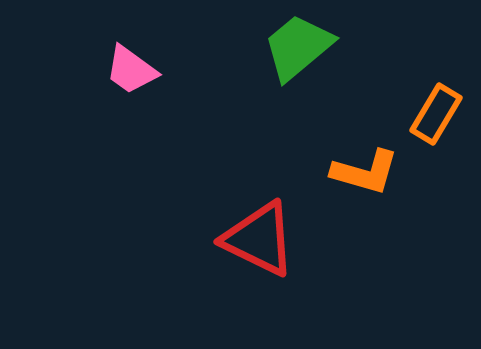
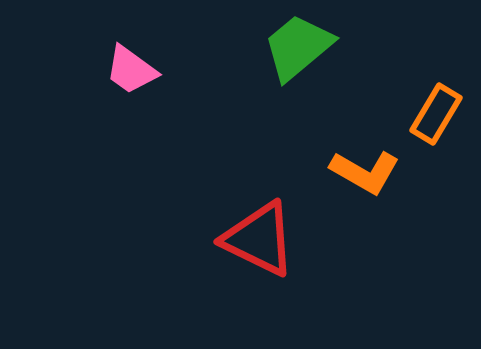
orange L-shape: rotated 14 degrees clockwise
